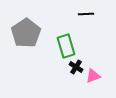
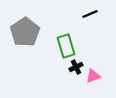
black line: moved 4 px right; rotated 21 degrees counterclockwise
gray pentagon: moved 1 px left, 1 px up
black cross: rotated 32 degrees clockwise
